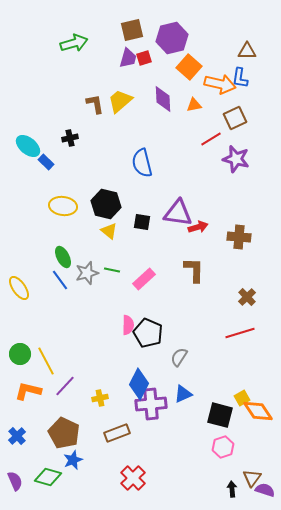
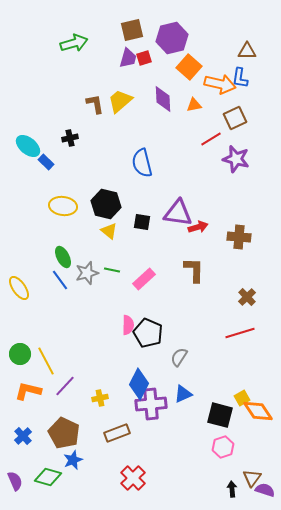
blue cross at (17, 436): moved 6 px right
